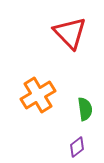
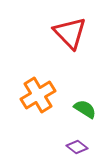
green semicircle: rotated 50 degrees counterclockwise
purple diamond: rotated 75 degrees clockwise
